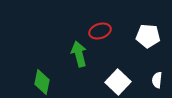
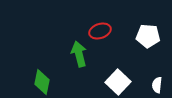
white semicircle: moved 5 px down
